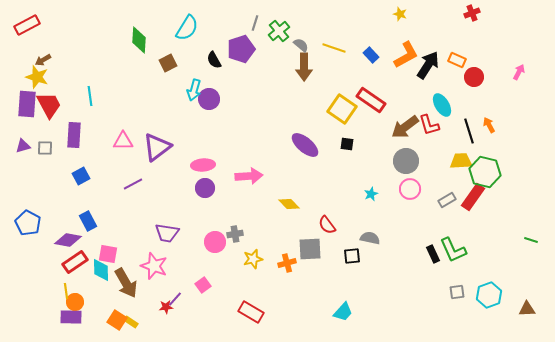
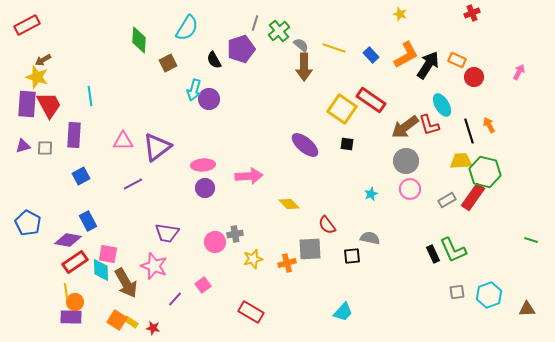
red star at (166, 307): moved 13 px left, 21 px down; rotated 16 degrees clockwise
